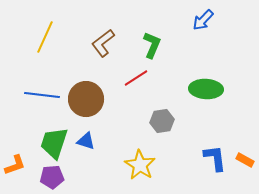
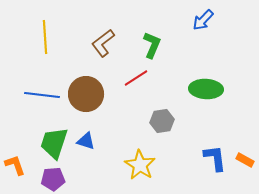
yellow line: rotated 28 degrees counterclockwise
brown circle: moved 5 px up
orange L-shape: rotated 90 degrees counterclockwise
purple pentagon: moved 1 px right, 2 px down
